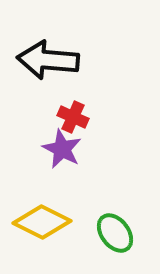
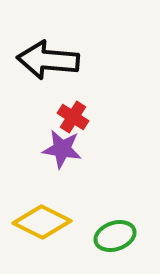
red cross: rotated 8 degrees clockwise
purple star: rotated 18 degrees counterclockwise
green ellipse: moved 3 px down; rotated 72 degrees counterclockwise
